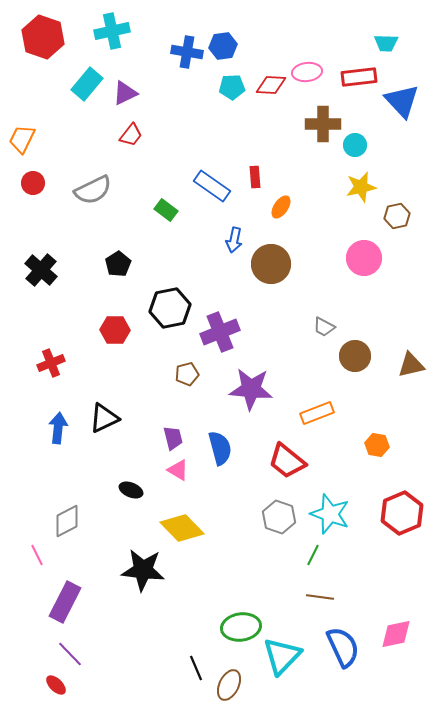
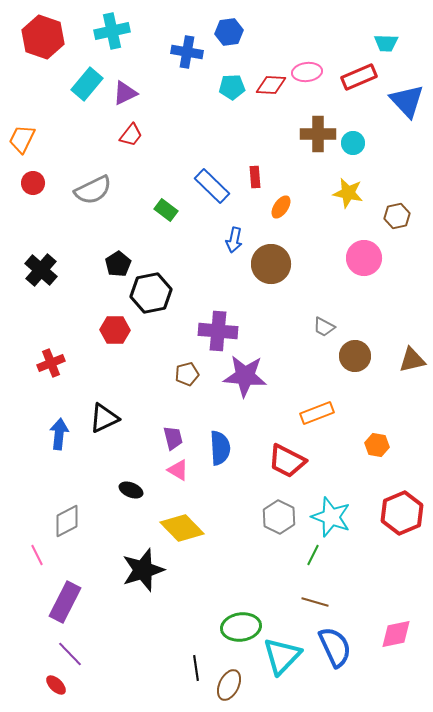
blue hexagon at (223, 46): moved 6 px right, 14 px up
red rectangle at (359, 77): rotated 16 degrees counterclockwise
blue triangle at (402, 101): moved 5 px right
brown cross at (323, 124): moved 5 px left, 10 px down
cyan circle at (355, 145): moved 2 px left, 2 px up
blue rectangle at (212, 186): rotated 9 degrees clockwise
yellow star at (361, 187): moved 13 px left, 6 px down; rotated 24 degrees clockwise
black hexagon at (170, 308): moved 19 px left, 15 px up
purple cross at (220, 332): moved 2 px left, 1 px up; rotated 27 degrees clockwise
brown triangle at (411, 365): moved 1 px right, 5 px up
purple star at (251, 389): moved 6 px left, 13 px up
blue arrow at (58, 428): moved 1 px right, 6 px down
blue semicircle at (220, 448): rotated 12 degrees clockwise
red trapezoid at (287, 461): rotated 12 degrees counterclockwise
cyan star at (330, 514): moved 1 px right, 3 px down
gray hexagon at (279, 517): rotated 8 degrees clockwise
black star at (143, 570): rotated 24 degrees counterclockwise
brown line at (320, 597): moved 5 px left, 5 px down; rotated 8 degrees clockwise
blue semicircle at (343, 647): moved 8 px left
black line at (196, 668): rotated 15 degrees clockwise
